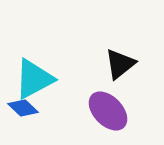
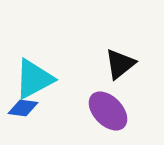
blue diamond: rotated 36 degrees counterclockwise
